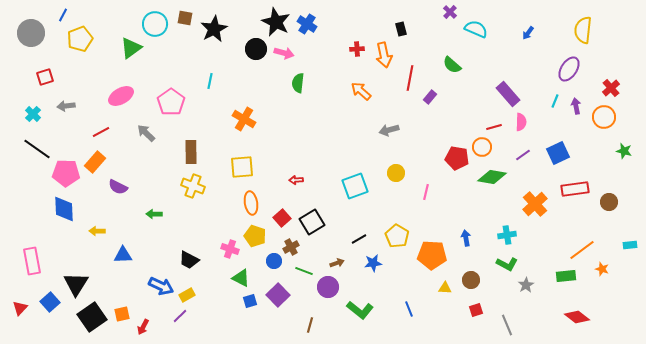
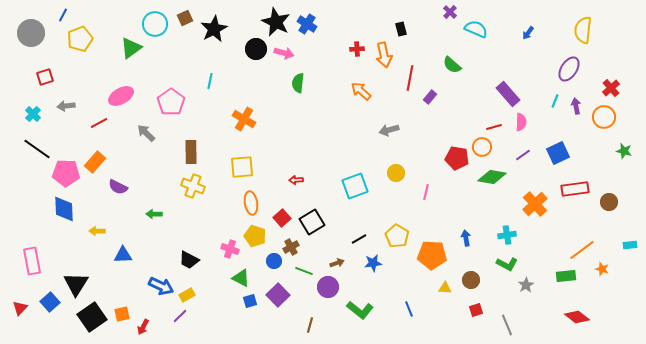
brown square at (185, 18): rotated 35 degrees counterclockwise
red line at (101, 132): moved 2 px left, 9 px up
